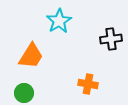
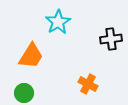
cyan star: moved 1 px left, 1 px down
orange cross: rotated 18 degrees clockwise
